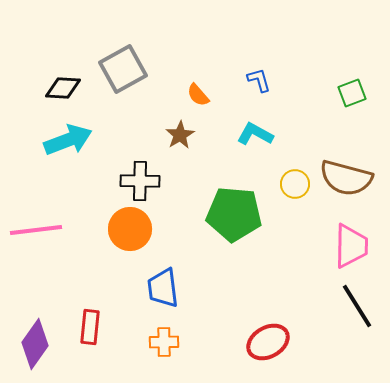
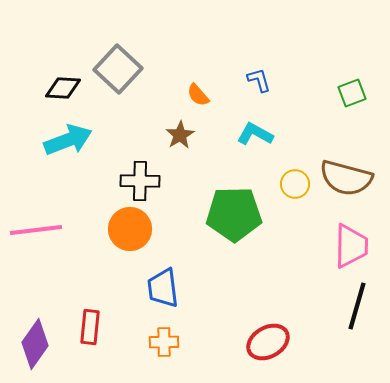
gray square: moved 5 px left; rotated 18 degrees counterclockwise
green pentagon: rotated 6 degrees counterclockwise
black line: rotated 48 degrees clockwise
